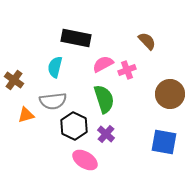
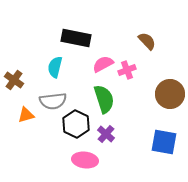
black hexagon: moved 2 px right, 2 px up
pink ellipse: rotated 25 degrees counterclockwise
